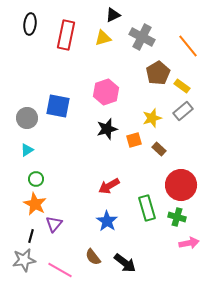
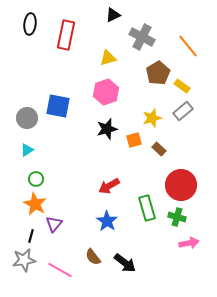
yellow triangle: moved 5 px right, 20 px down
